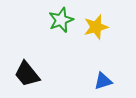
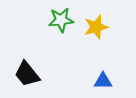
green star: rotated 15 degrees clockwise
blue triangle: rotated 18 degrees clockwise
